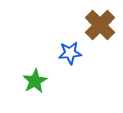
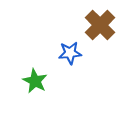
green star: rotated 15 degrees counterclockwise
